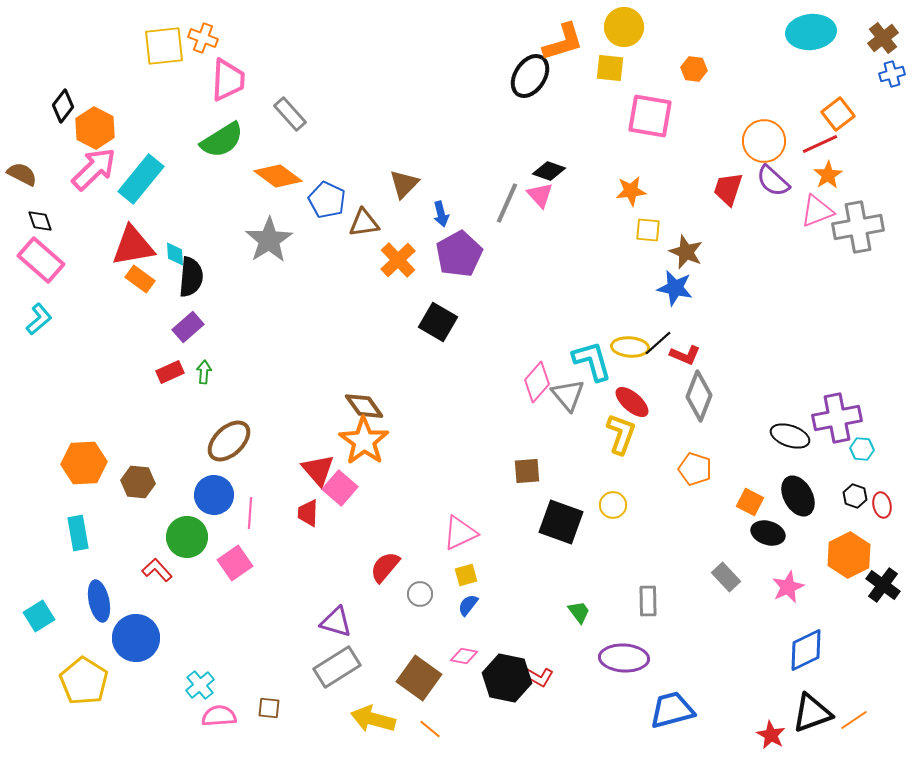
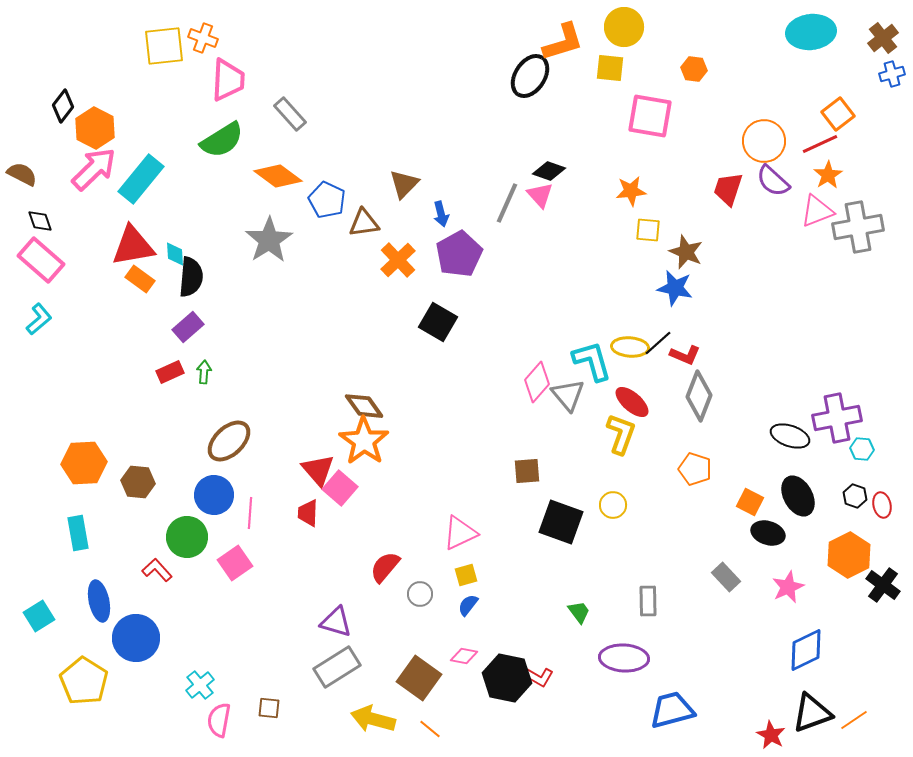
pink semicircle at (219, 716): moved 4 px down; rotated 76 degrees counterclockwise
